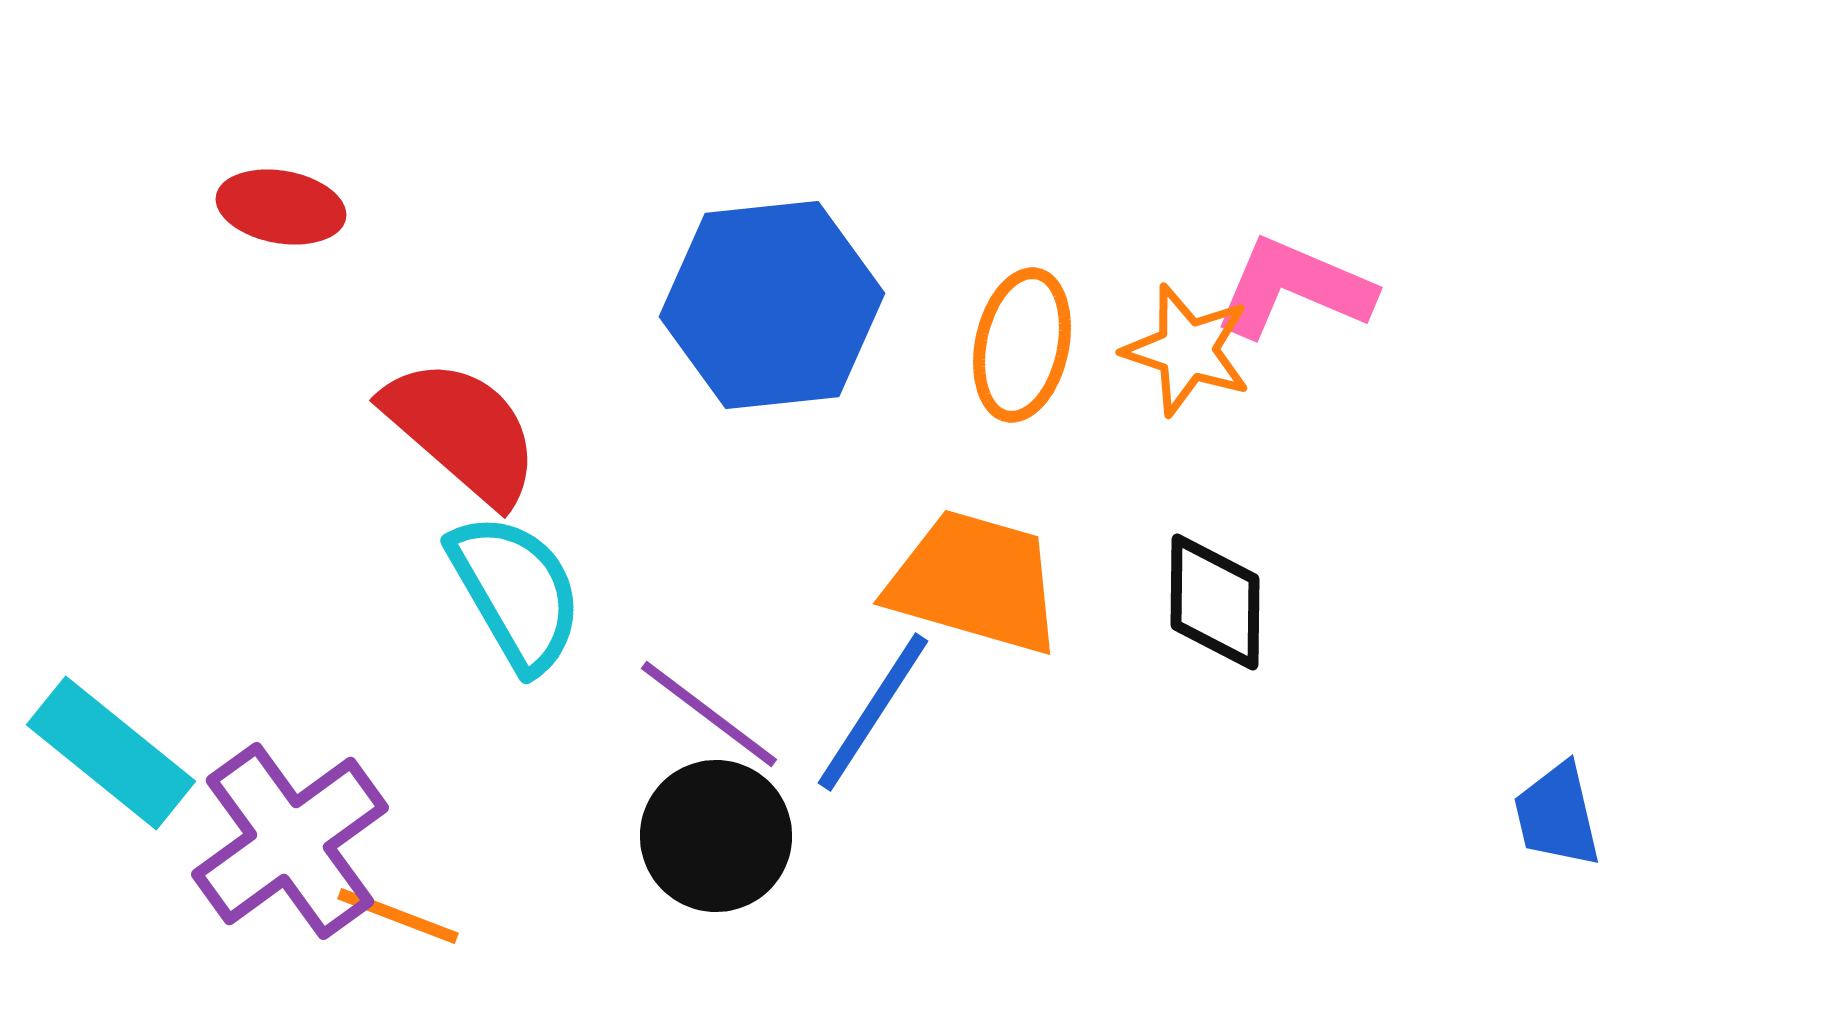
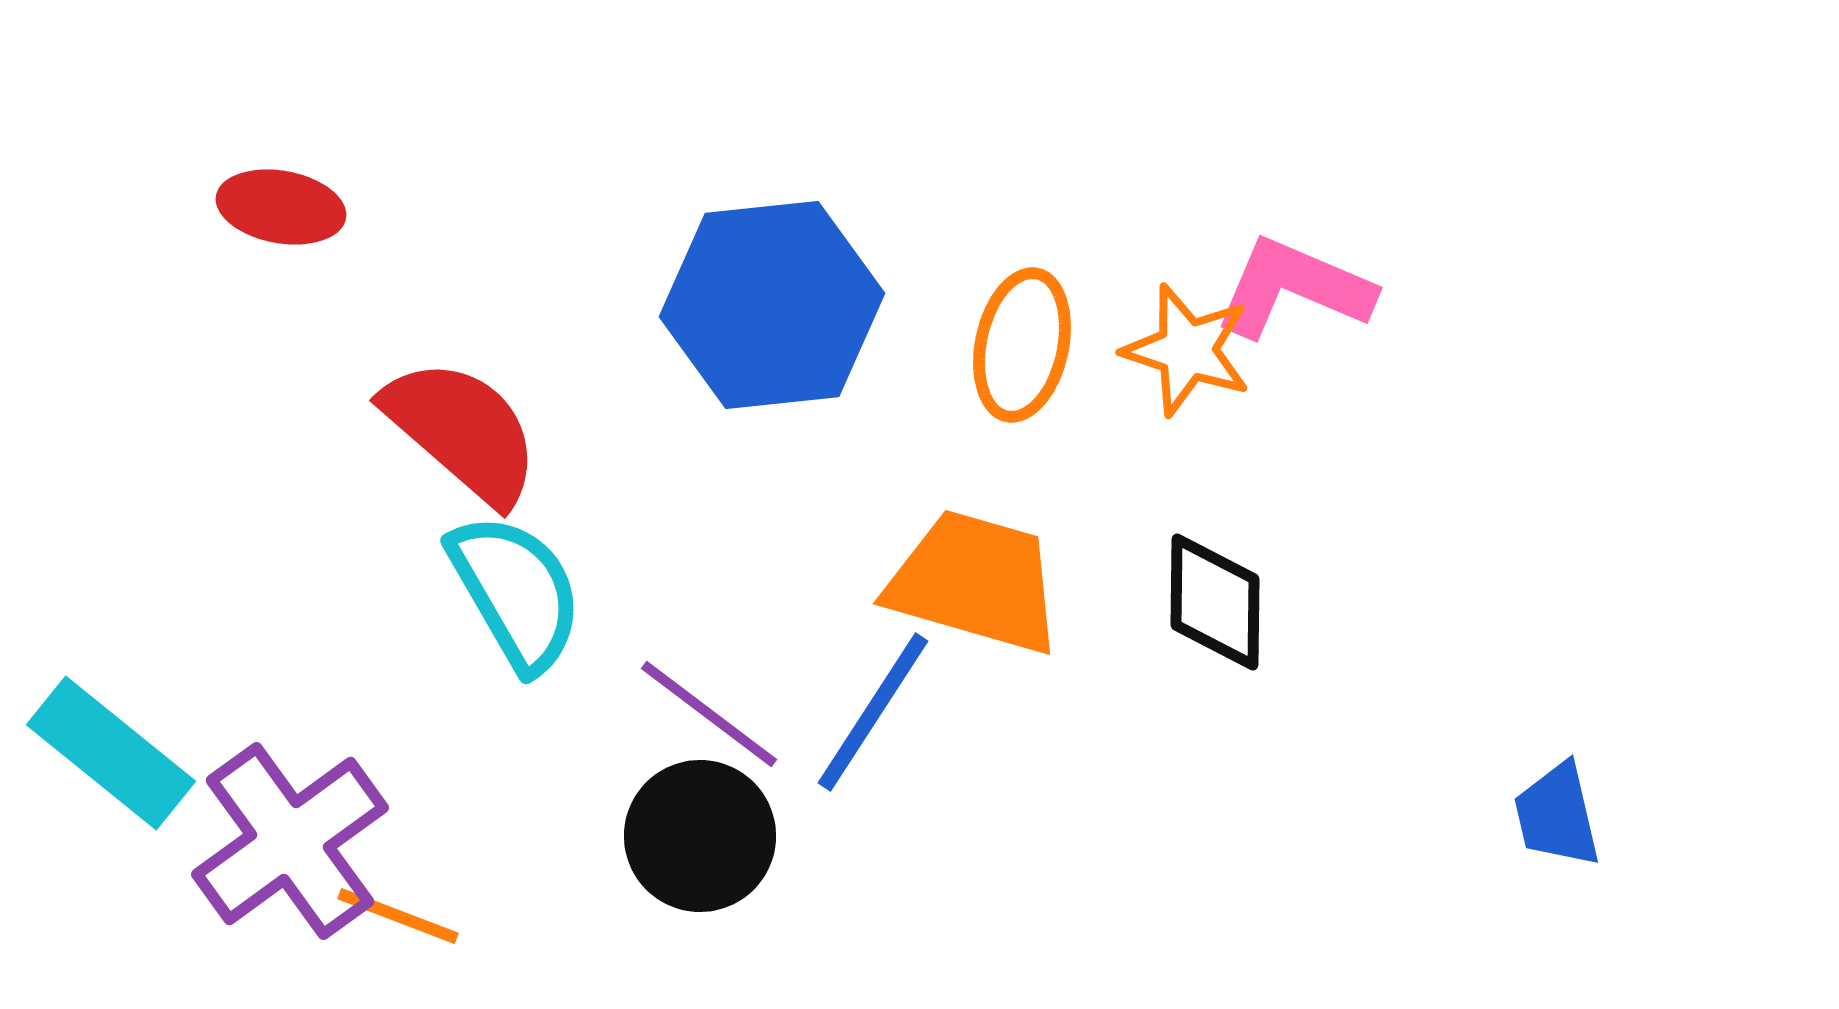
black circle: moved 16 px left
